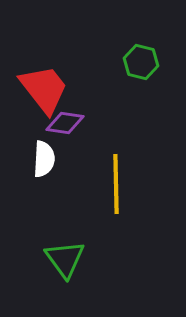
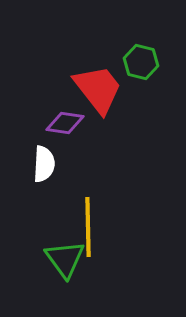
red trapezoid: moved 54 px right
white semicircle: moved 5 px down
yellow line: moved 28 px left, 43 px down
